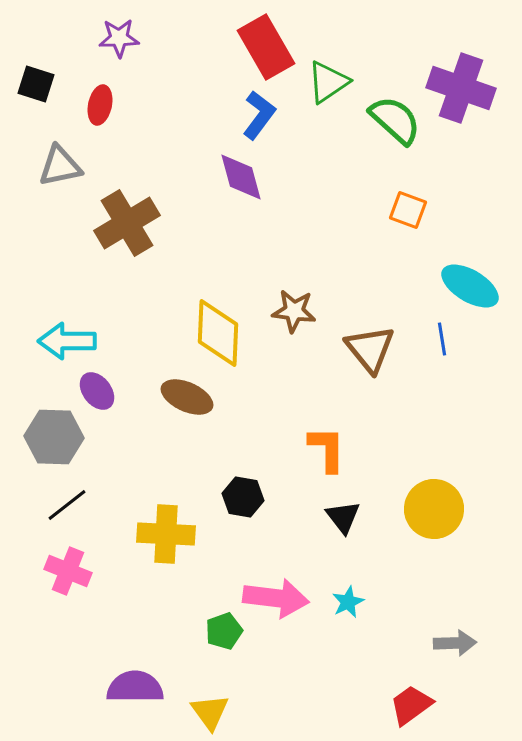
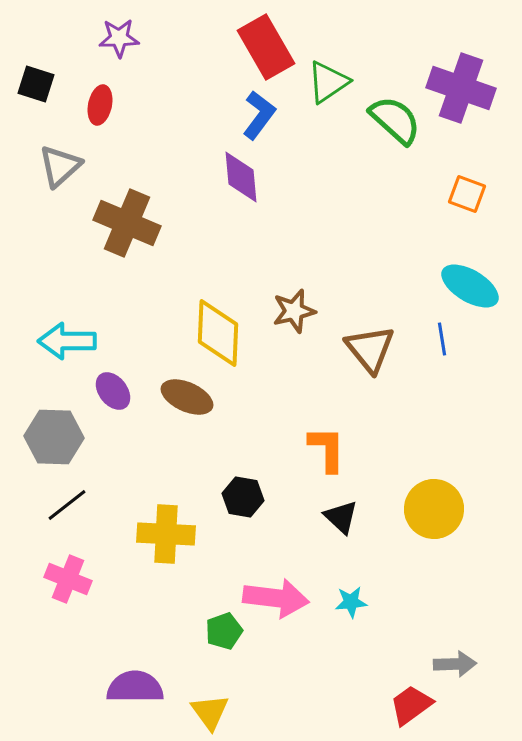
gray triangle: rotated 30 degrees counterclockwise
purple diamond: rotated 10 degrees clockwise
orange square: moved 59 px right, 16 px up
brown cross: rotated 36 degrees counterclockwise
brown star: rotated 21 degrees counterclockwise
purple ellipse: moved 16 px right
black triangle: moved 2 px left; rotated 9 degrees counterclockwise
pink cross: moved 8 px down
cyan star: moved 3 px right; rotated 20 degrees clockwise
gray arrow: moved 21 px down
